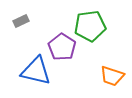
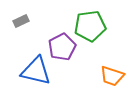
purple pentagon: rotated 12 degrees clockwise
